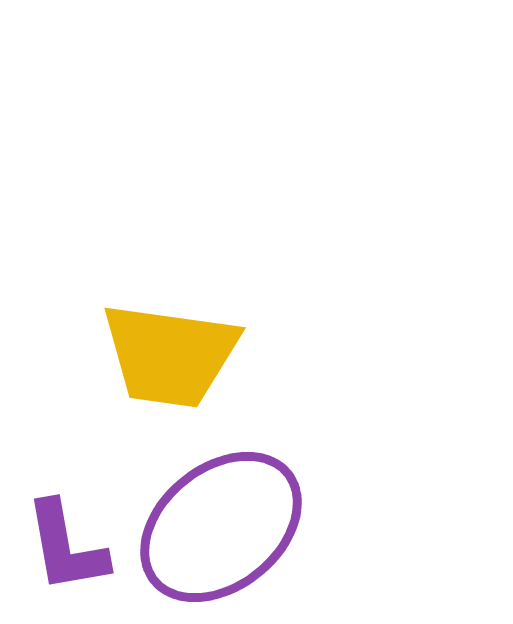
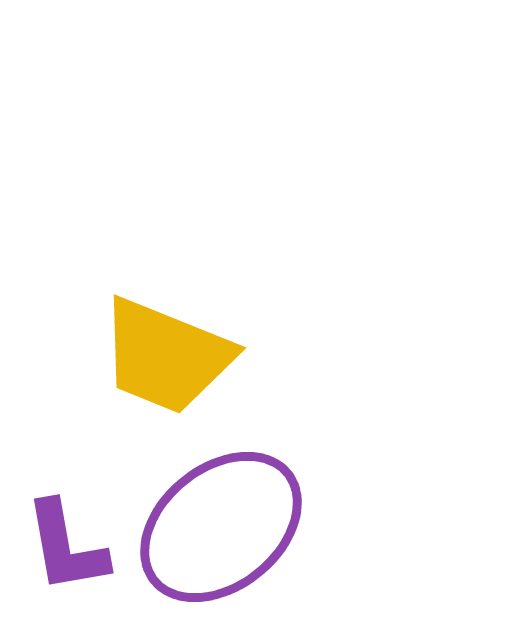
yellow trapezoid: moved 4 px left, 1 px down; rotated 14 degrees clockwise
